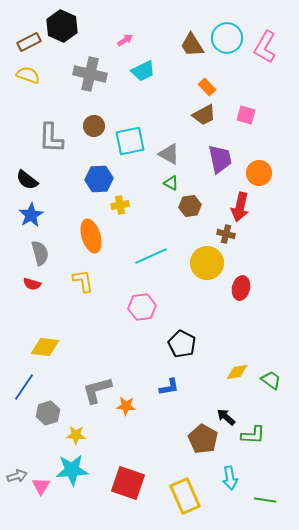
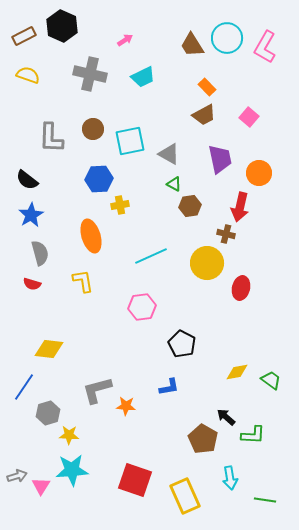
brown rectangle at (29, 42): moved 5 px left, 6 px up
cyan trapezoid at (143, 71): moved 6 px down
pink square at (246, 115): moved 3 px right, 2 px down; rotated 24 degrees clockwise
brown circle at (94, 126): moved 1 px left, 3 px down
green triangle at (171, 183): moved 3 px right, 1 px down
yellow diamond at (45, 347): moved 4 px right, 2 px down
yellow star at (76, 435): moved 7 px left
red square at (128, 483): moved 7 px right, 3 px up
